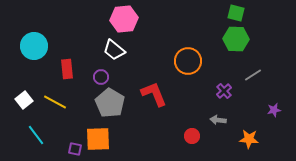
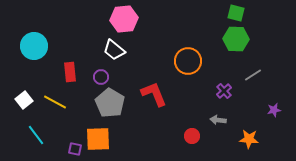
red rectangle: moved 3 px right, 3 px down
